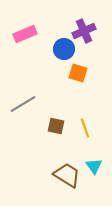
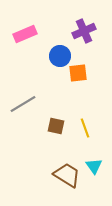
blue circle: moved 4 px left, 7 px down
orange square: rotated 24 degrees counterclockwise
